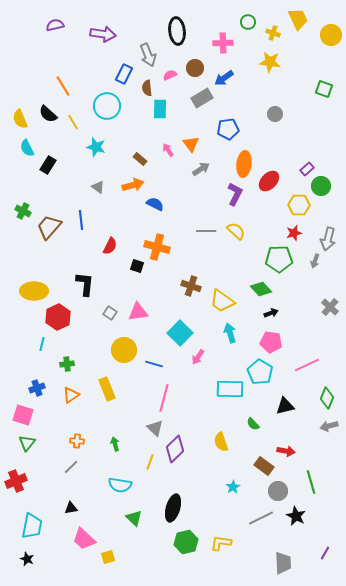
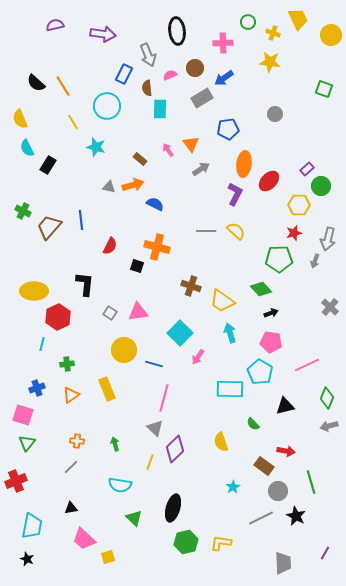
black semicircle at (48, 114): moved 12 px left, 31 px up
gray triangle at (98, 187): moved 11 px right; rotated 24 degrees counterclockwise
